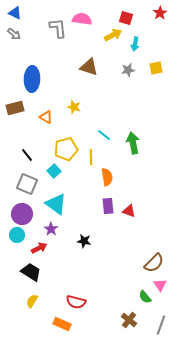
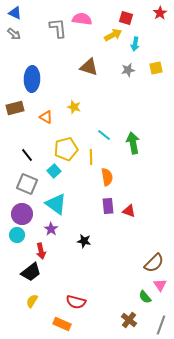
red arrow: moved 2 px right, 3 px down; rotated 105 degrees clockwise
black trapezoid: rotated 110 degrees clockwise
